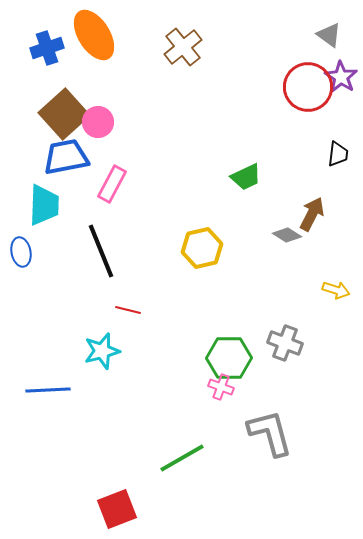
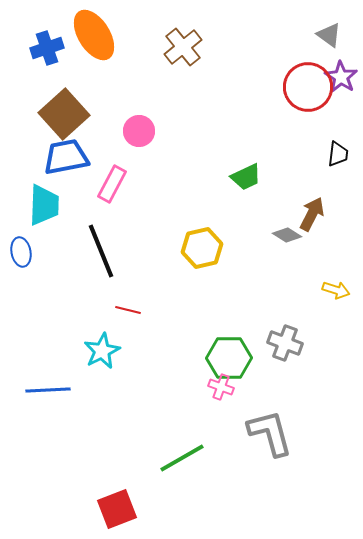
pink circle: moved 41 px right, 9 px down
cyan star: rotated 12 degrees counterclockwise
